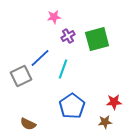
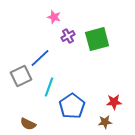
pink star: rotated 24 degrees clockwise
cyan line: moved 14 px left, 18 px down
